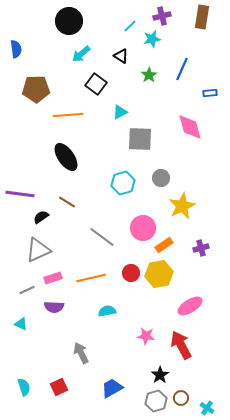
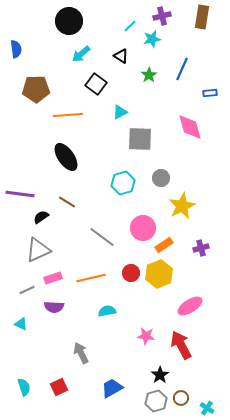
yellow hexagon at (159, 274): rotated 12 degrees counterclockwise
